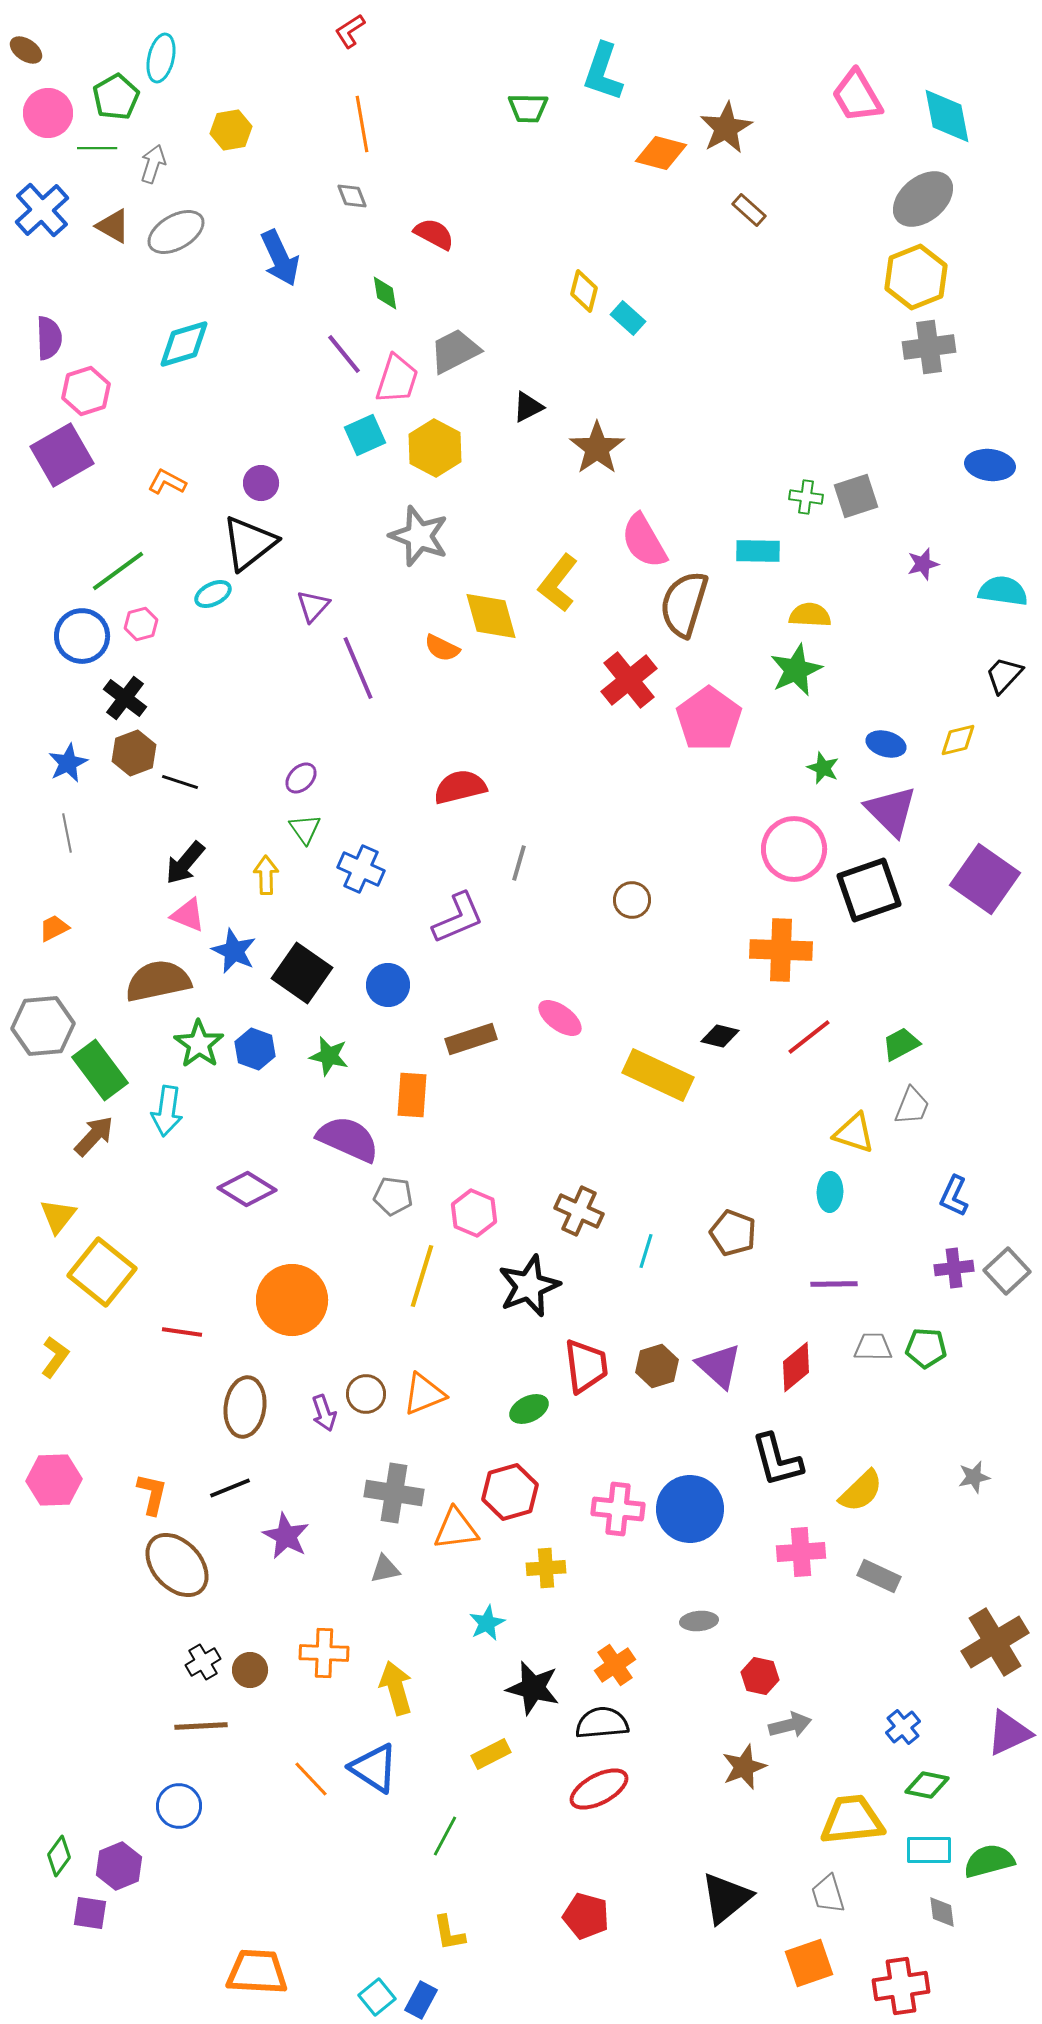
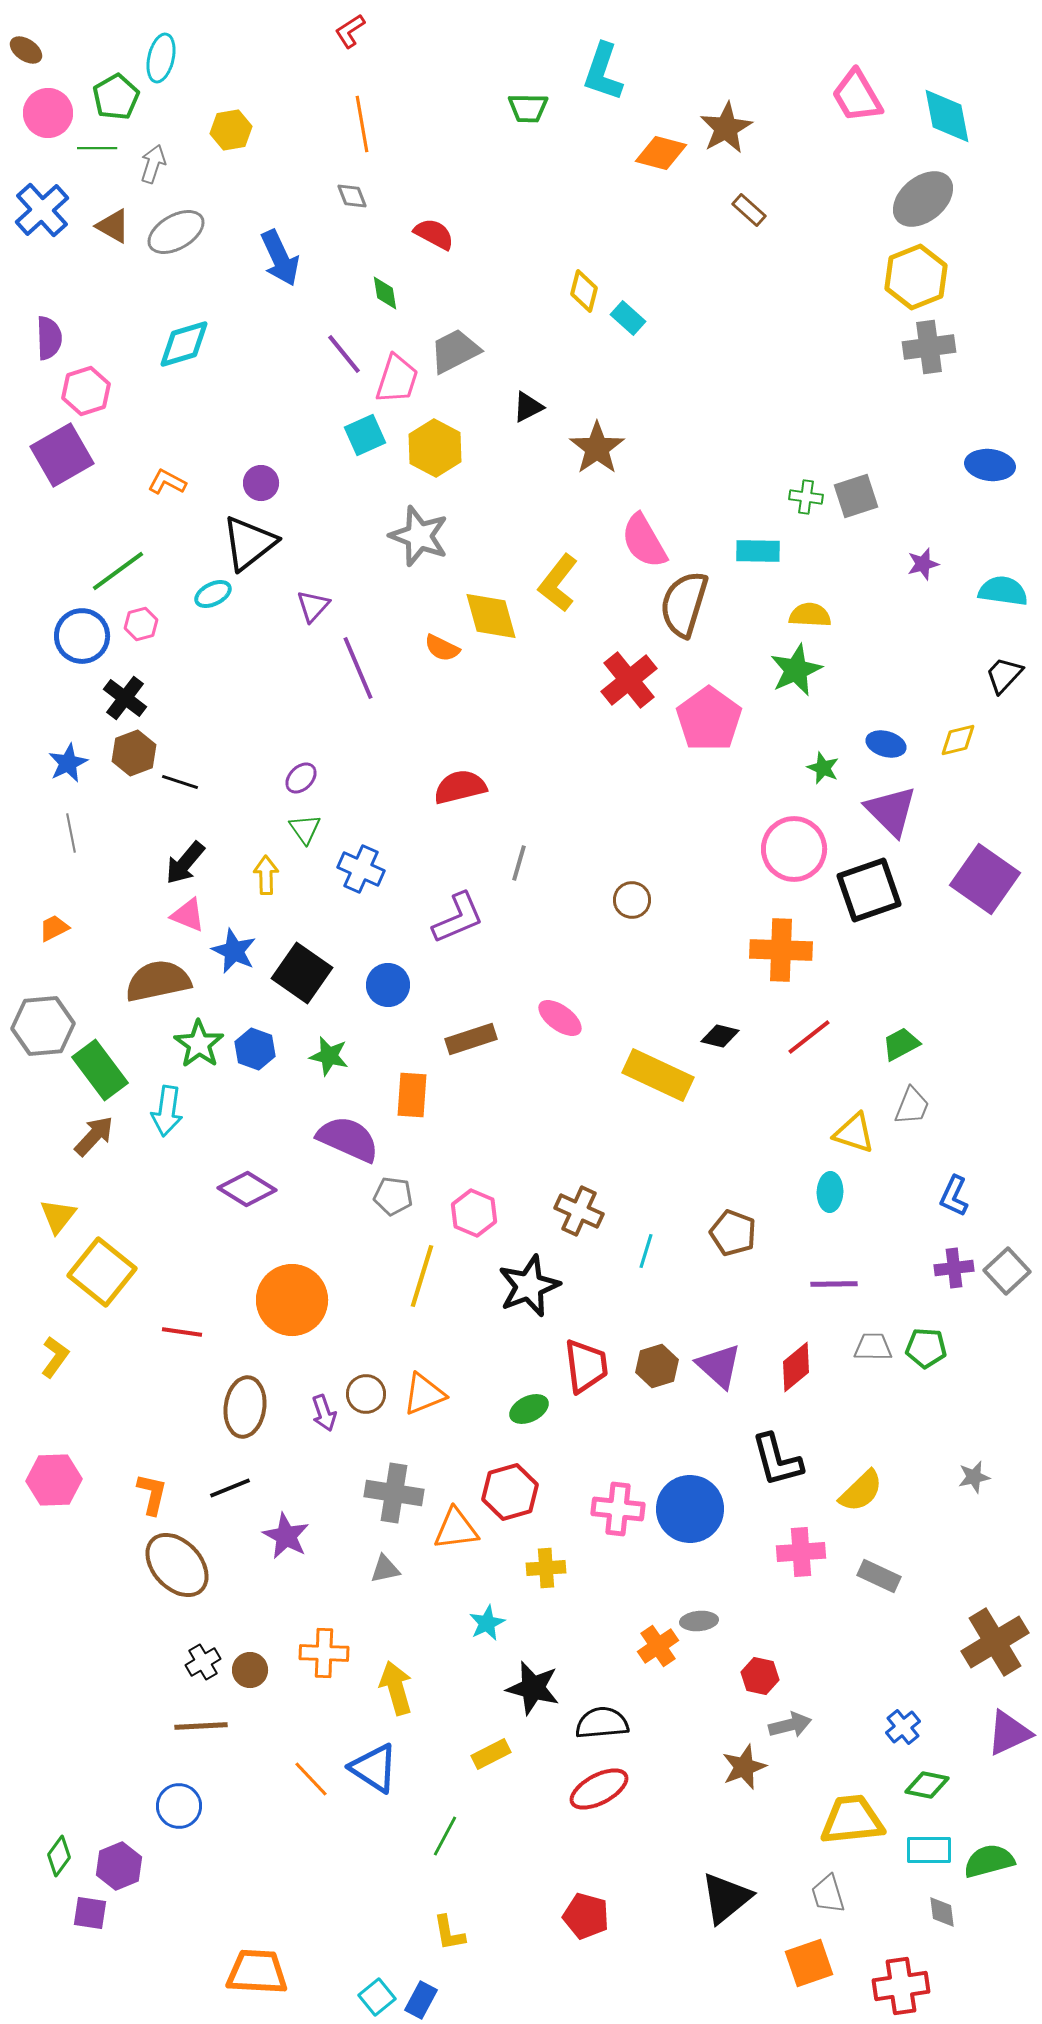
gray line at (67, 833): moved 4 px right
orange cross at (615, 1665): moved 43 px right, 19 px up
